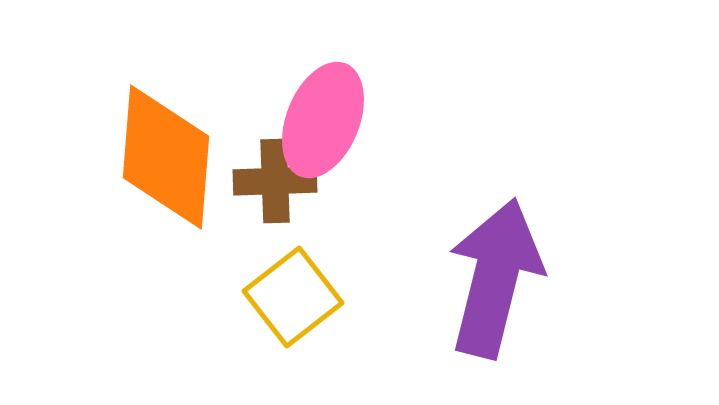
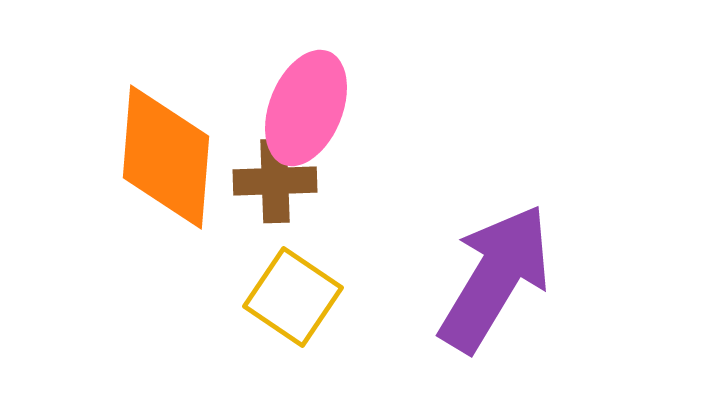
pink ellipse: moved 17 px left, 12 px up
purple arrow: rotated 17 degrees clockwise
yellow square: rotated 18 degrees counterclockwise
